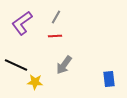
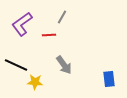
gray line: moved 6 px right
purple L-shape: moved 1 px down
red line: moved 6 px left, 1 px up
gray arrow: rotated 72 degrees counterclockwise
